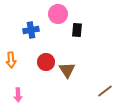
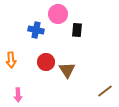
blue cross: moved 5 px right; rotated 21 degrees clockwise
